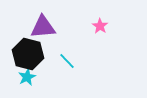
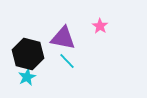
purple triangle: moved 20 px right, 11 px down; rotated 16 degrees clockwise
